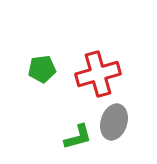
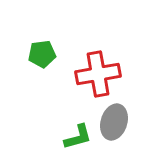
green pentagon: moved 15 px up
red cross: rotated 6 degrees clockwise
